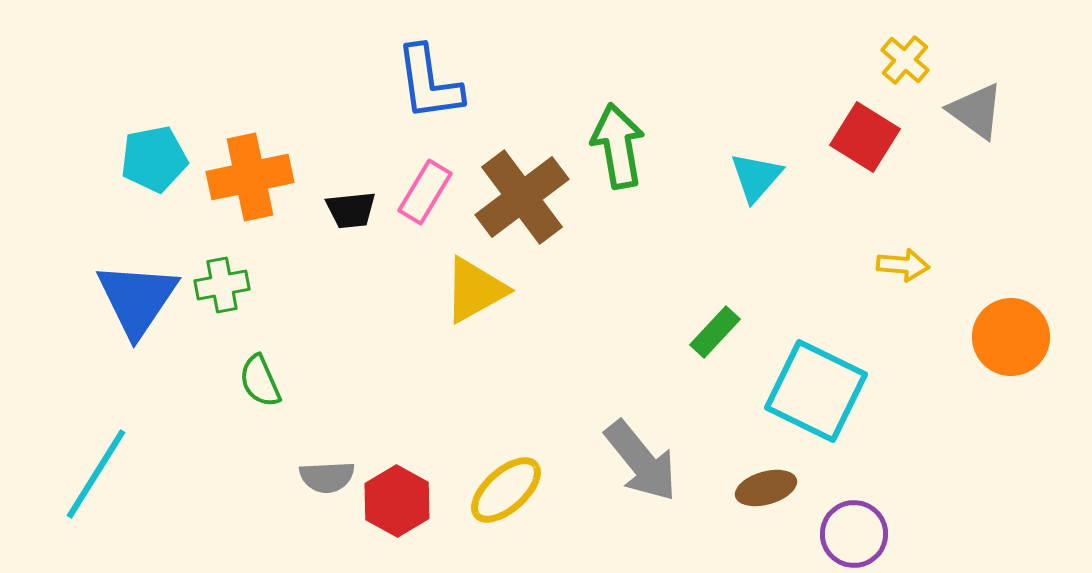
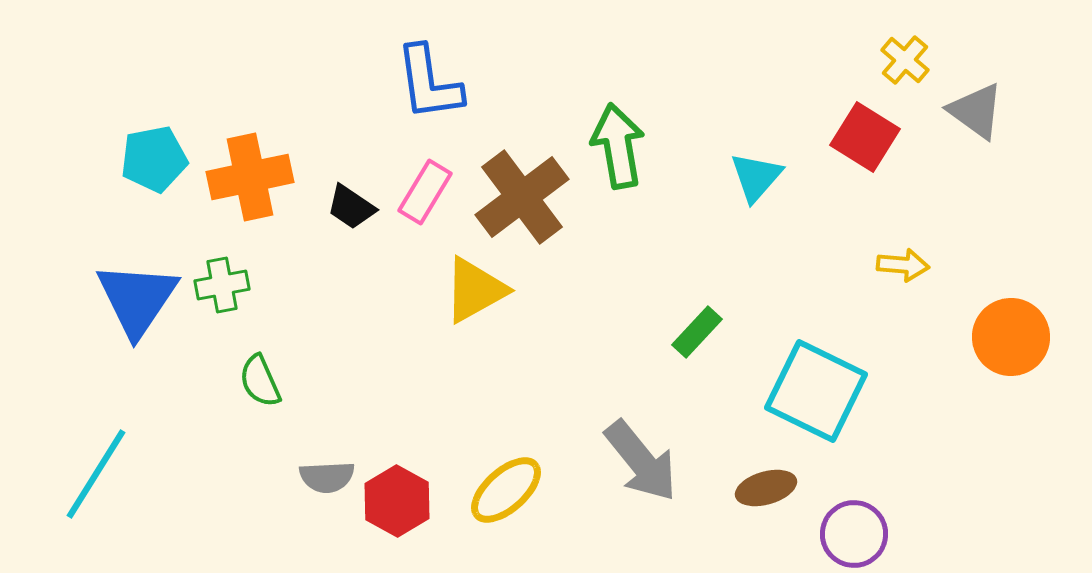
black trapezoid: moved 3 px up; rotated 40 degrees clockwise
green rectangle: moved 18 px left
